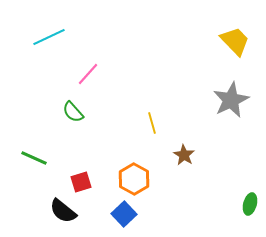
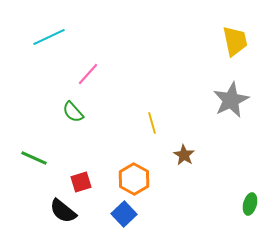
yellow trapezoid: rotated 32 degrees clockwise
